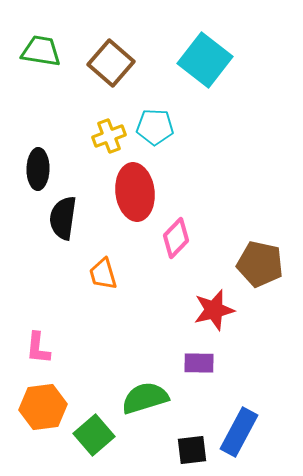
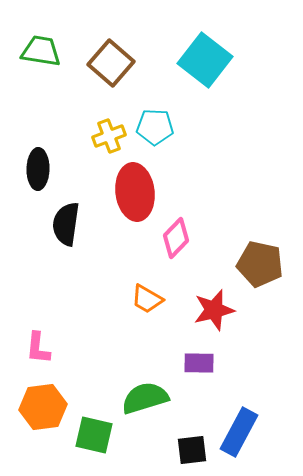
black semicircle: moved 3 px right, 6 px down
orange trapezoid: moved 44 px right, 25 px down; rotated 44 degrees counterclockwise
green square: rotated 36 degrees counterclockwise
